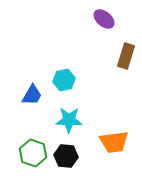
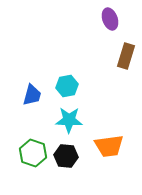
purple ellipse: moved 6 px right; rotated 30 degrees clockwise
cyan hexagon: moved 3 px right, 6 px down
blue trapezoid: rotated 15 degrees counterclockwise
orange trapezoid: moved 5 px left, 4 px down
